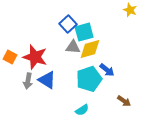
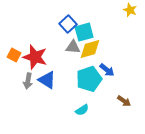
orange square: moved 4 px right, 2 px up
